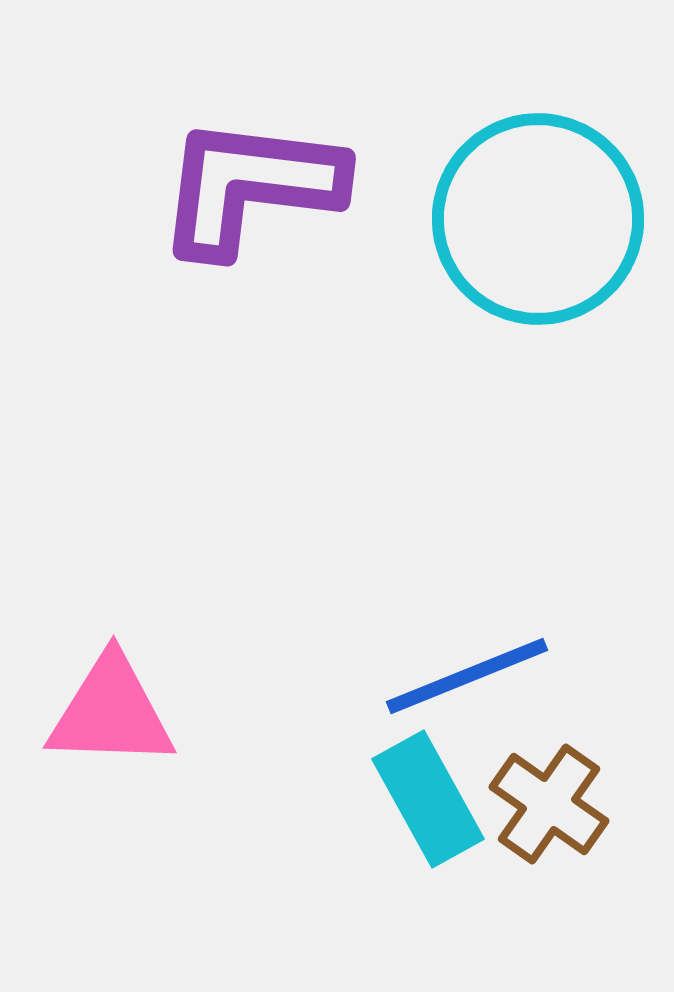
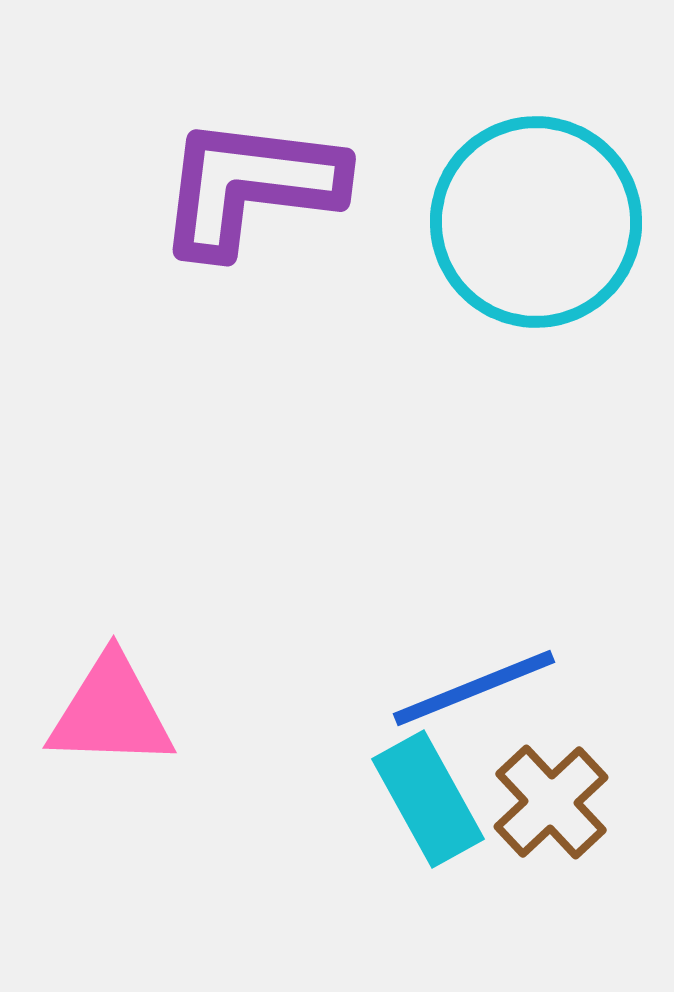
cyan circle: moved 2 px left, 3 px down
blue line: moved 7 px right, 12 px down
brown cross: moved 2 px right, 2 px up; rotated 12 degrees clockwise
